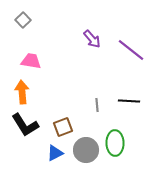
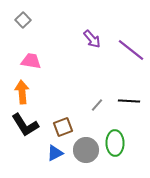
gray line: rotated 48 degrees clockwise
